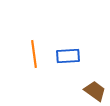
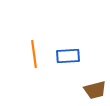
brown trapezoid: moved 1 px up; rotated 130 degrees clockwise
